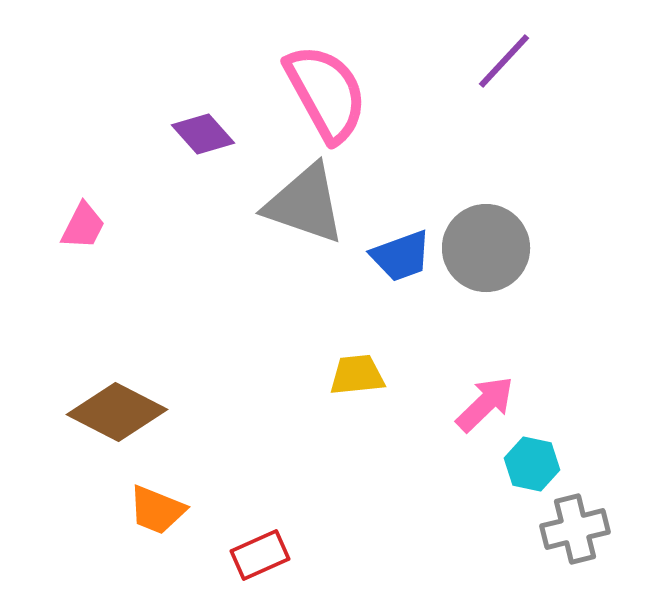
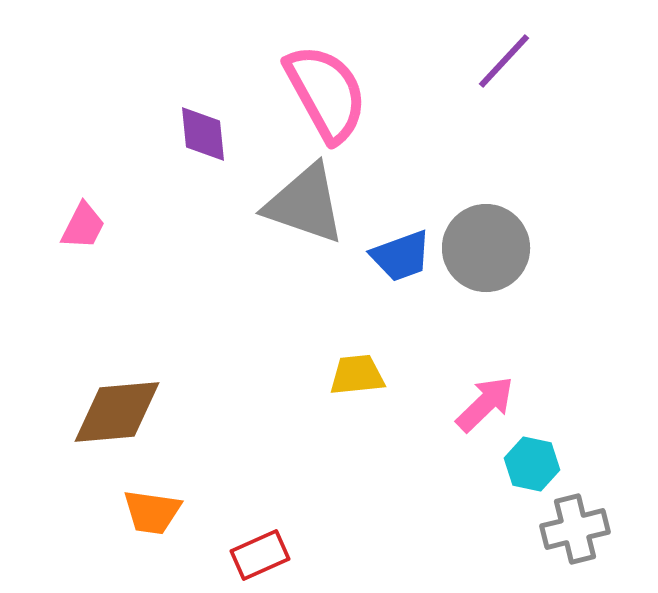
purple diamond: rotated 36 degrees clockwise
brown diamond: rotated 32 degrees counterclockwise
orange trapezoid: moved 5 px left, 2 px down; rotated 14 degrees counterclockwise
